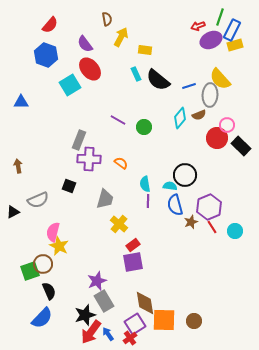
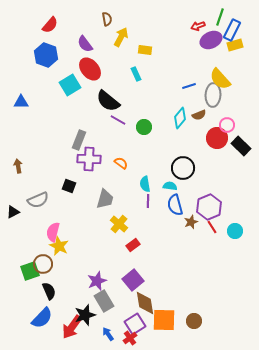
black semicircle at (158, 80): moved 50 px left, 21 px down
gray ellipse at (210, 95): moved 3 px right
black circle at (185, 175): moved 2 px left, 7 px up
purple square at (133, 262): moved 18 px down; rotated 30 degrees counterclockwise
red arrow at (91, 332): moved 19 px left, 5 px up
